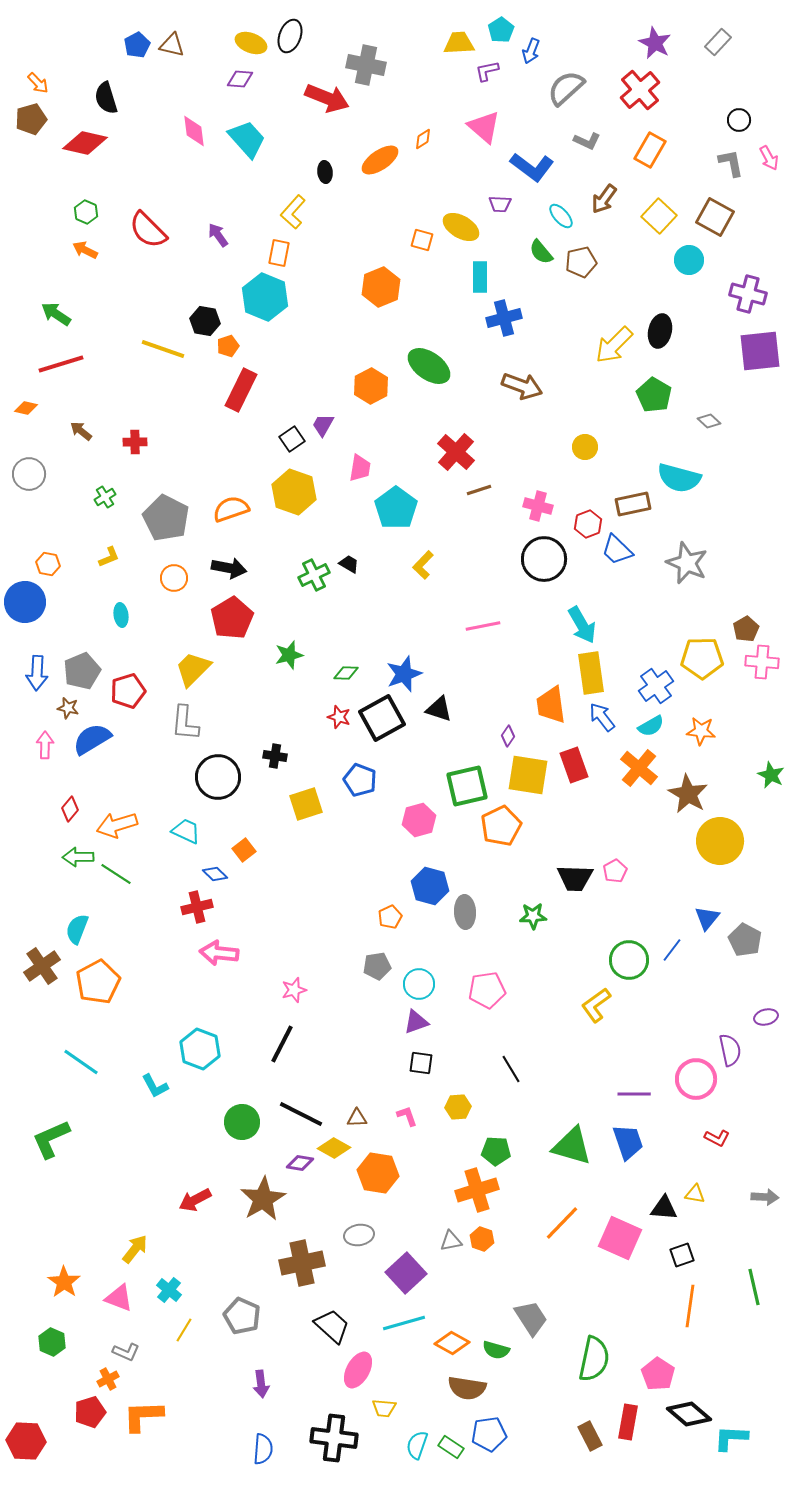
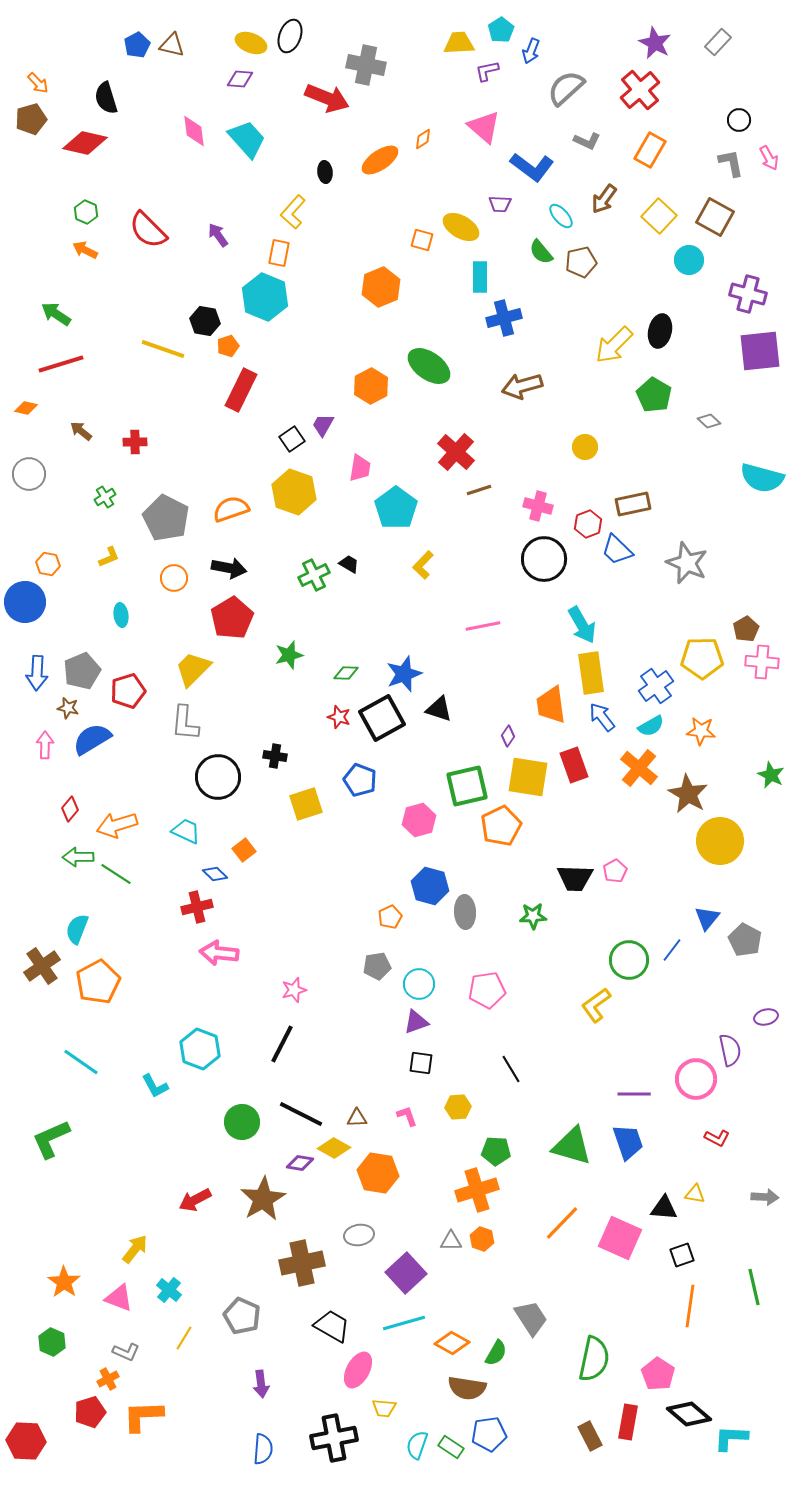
brown arrow at (522, 386): rotated 144 degrees clockwise
cyan semicircle at (679, 478): moved 83 px right
yellow square at (528, 775): moved 2 px down
gray triangle at (451, 1241): rotated 10 degrees clockwise
black trapezoid at (332, 1326): rotated 12 degrees counterclockwise
yellow line at (184, 1330): moved 8 px down
green semicircle at (496, 1350): moved 3 px down; rotated 76 degrees counterclockwise
black cross at (334, 1438): rotated 18 degrees counterclockwise
